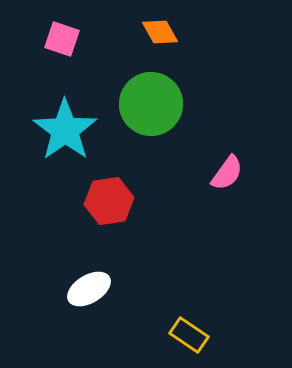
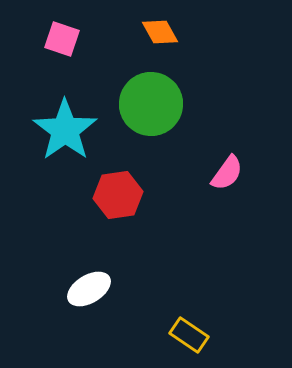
red hexagon: moved 9 px right, 6 px up
